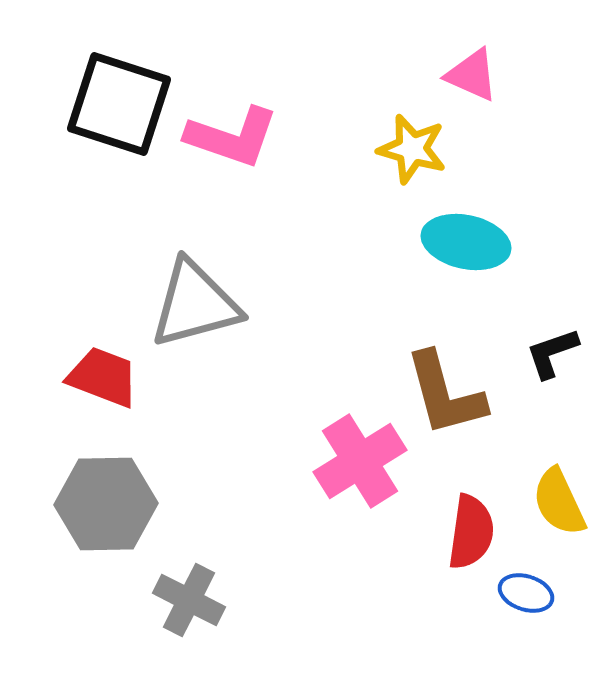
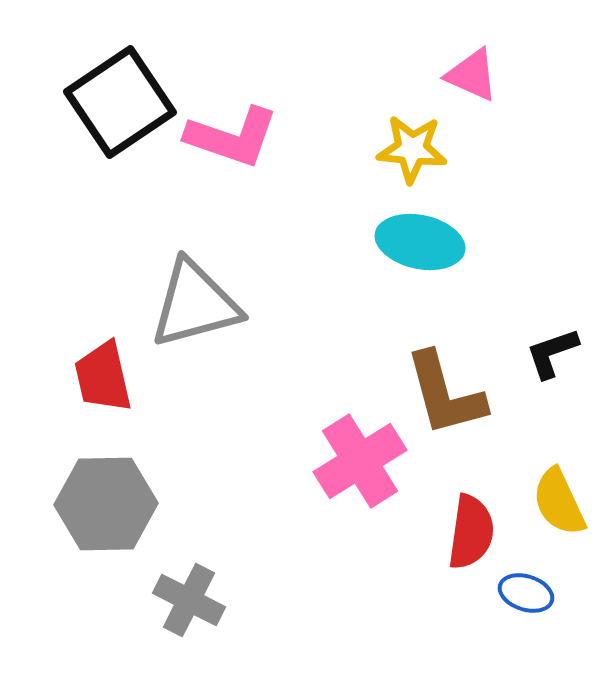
black square: moved 1 px right, 2 px up; rotated 38 degrees clockwise
yellow star: rotated 10 degrees counterclockwise
cyan ellipse: moved 46 px left
red trapezoid: rotated 124 degrees counterclockwise
